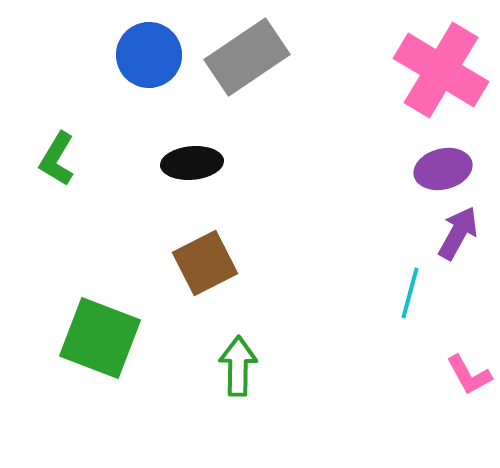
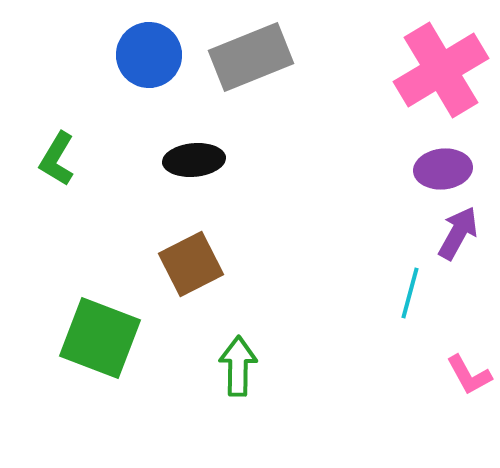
gray rectangle: moved 4 px right; rotated 12 degrees clockwise
pink cross: rotated 28 degrees clockwise
black ellipse: moved 2 px right, 3 px up
purple ellipse: rotated 8 degrees clockwise
brown square: moved 14 px left, 1 px down
